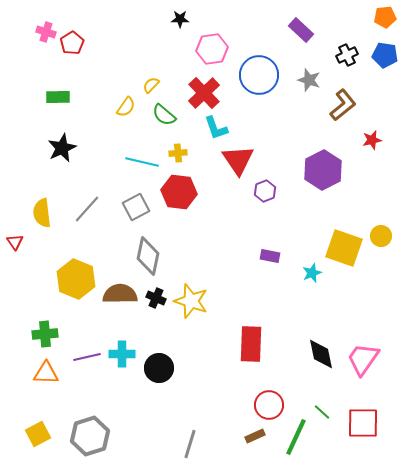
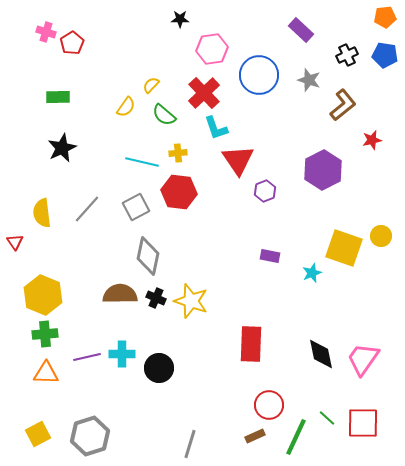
yellow hexagon at (76, 279): moved 33 px left, 16 px down
green line at (322, 412): moved 5 px right, 6 px down
